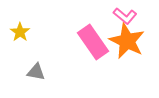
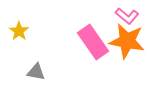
pink L-shape: moved 2 px right
yellow star: moved 1 px left, 1 px up
orange star: rotated 15 degrees counterclockwise
